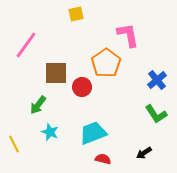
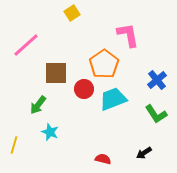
yellow square: moved 4 px left, 1 px up; rotated 21 degrees counterclockwise
pink line: rotated 12 degrees clockwise
orange pentagon: moved 2 px left, 1 px down
red circle: moved 2 px right, 2 px down
cyan trapezoid: moved 20 px right, 34 px up
yellow line: moved 1 px down; rotated 42 degrees clockwise
